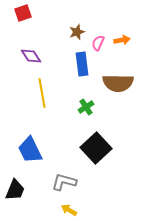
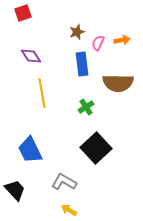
gray L-shape: rotated 15 degrees clockwise
black trapezoid: rotated 65 degrees counterclockwise
